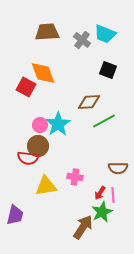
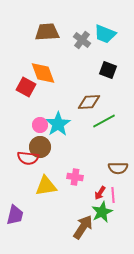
brown circle: moved 2 px right, 1 px down
